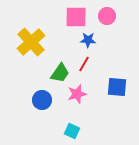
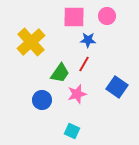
pink square: moved 2 px left
blue square: rotated 30 degrees clockwise
